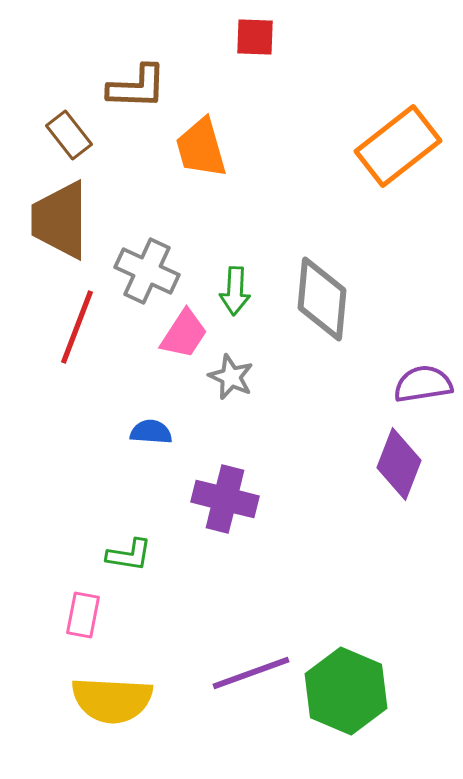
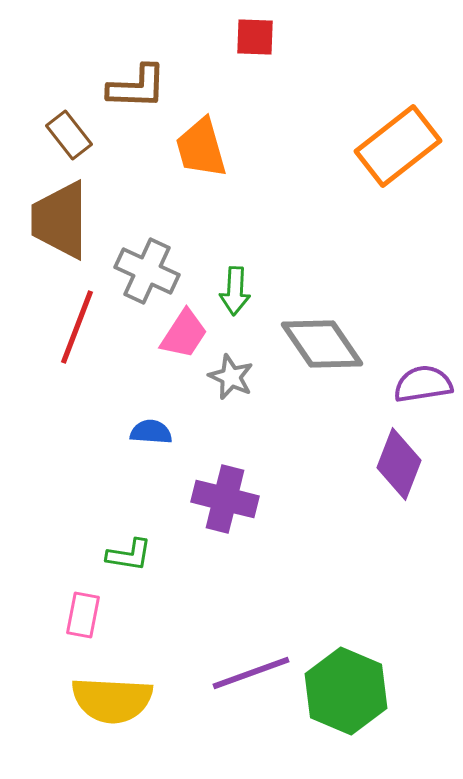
gray diamond: moved 45 px down; rotated 40 degrees counterclockwise
